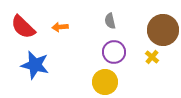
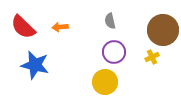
yellow cross: rotated 24 degrees clockwise
